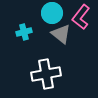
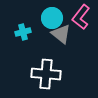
cyan circle: moved 5 px down
cyan cross: moved 1 px left
white cross: rotated 16 degrees clockwise
